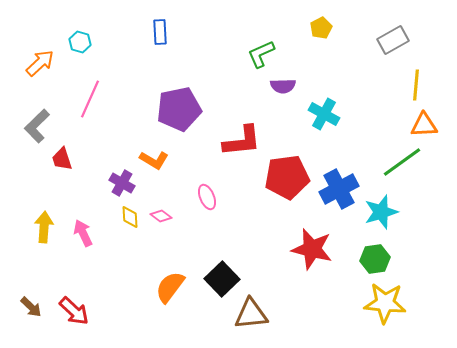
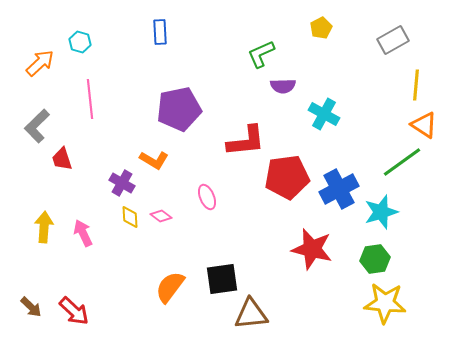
pink line: rotated 30 degrees counterclockwise
orange triangle: rotated 36 degrees clockwise
red L-shape: moved 4 px right
black square: rotated 36 degrees clockwise
